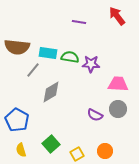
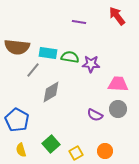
yellow square: moved 1 px left, 1 px up
